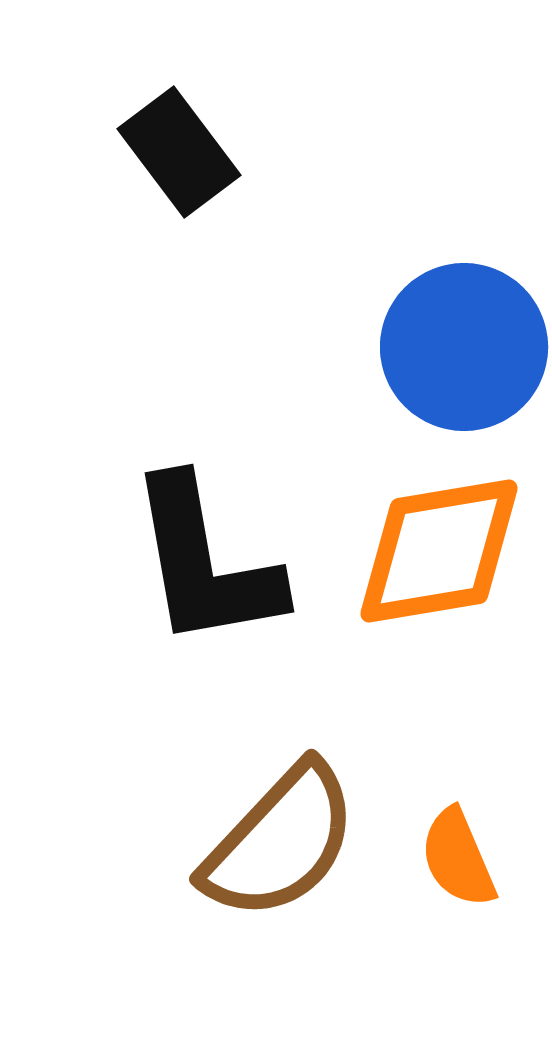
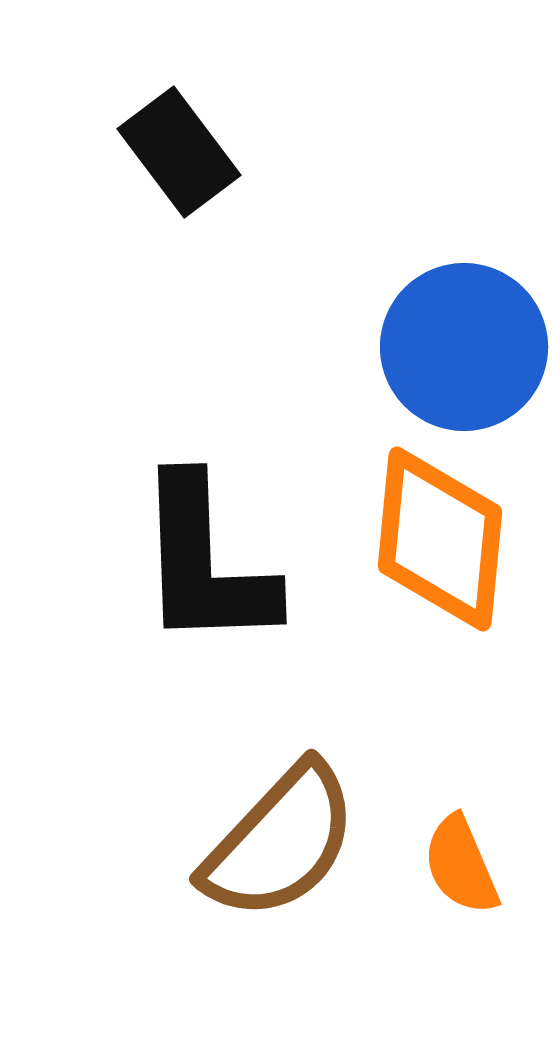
orange diamond: moved 1 px right, 12 px up; rotated 75 degrees counterclockwise
black L-shape: rotated 8 degrees clockwise
orange semicircle: moved 3 px right, 7 px down
